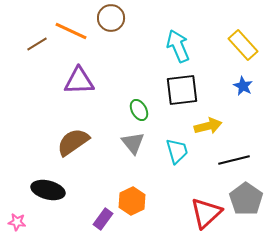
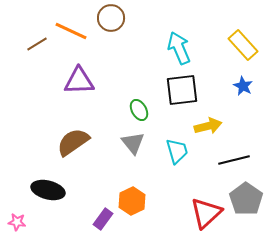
cyan arrow: moved 1 px right, 2 px down
